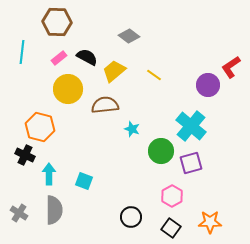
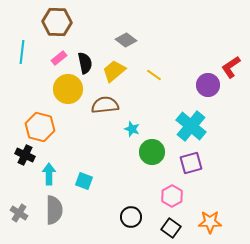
gray diamond: moved 3 px left, 4 px down
black semicircle: moved 2 px left, 6 px down; rotated 50 degrees clockwise
green circle: moved 9 px left, 1 px down
